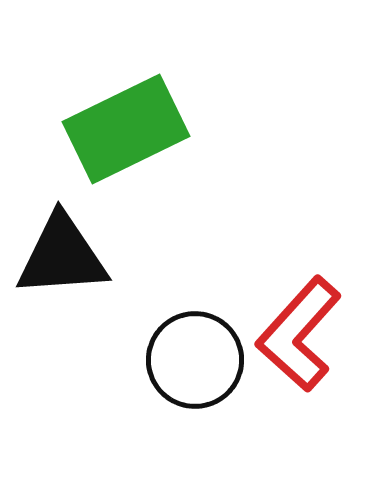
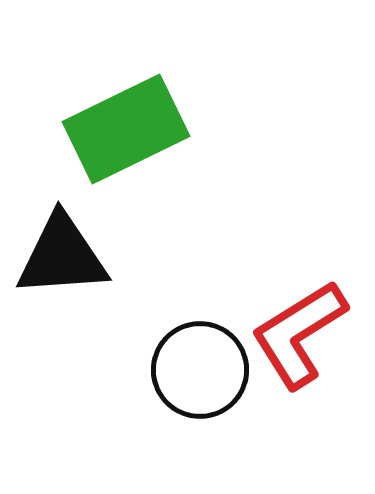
red L-shape: rotated 16 degrees clockwise
black circle: moved 5 px right, 10 px down
